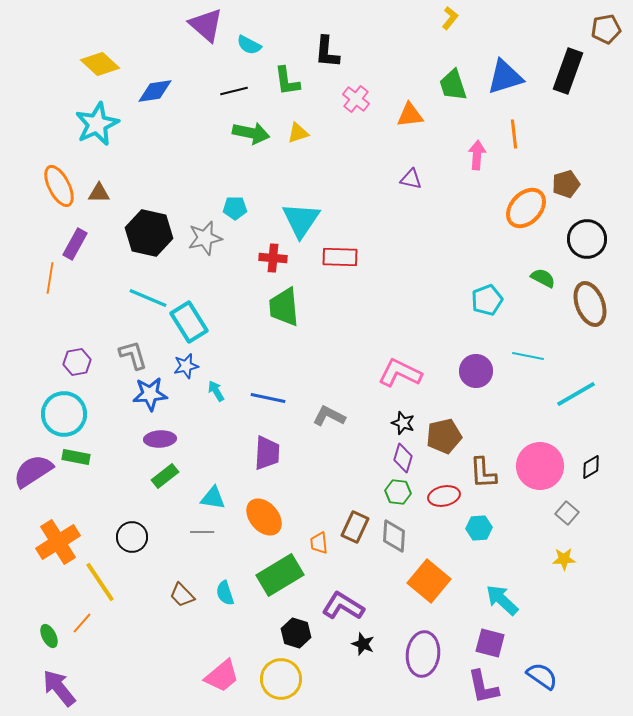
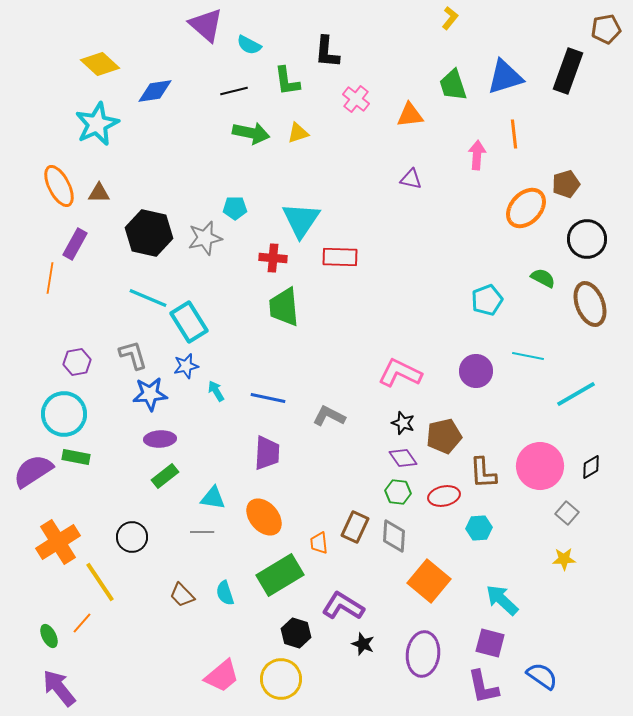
purple diamond at (403, 458): rotated 52 degrees counterclockwise
